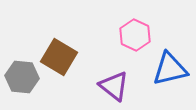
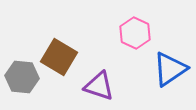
pink hexagon: moved 2 px up
blue triangle: rotated 21 degrees counterclockwise
purple triangle: moved 15 px left; rotated 20 degrees counterclockwise
